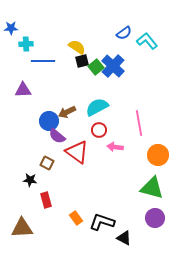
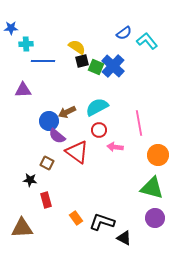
green square: rotated 28 degrees counterclockwise
